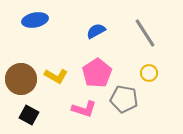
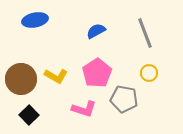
gray line: rotated 12 degrees clockwise
black square: rotated 18 degrees clockwise
